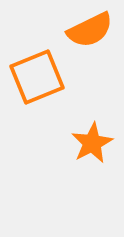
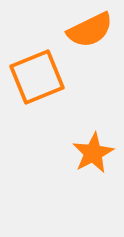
orange star: moved 1 px right, 10 px down
